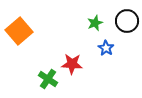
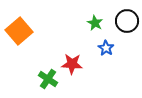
green star: rotated 21 degrees counterclockwise
